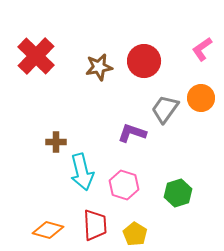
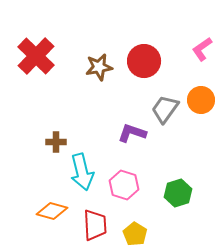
orange circle: moved 2 px down
orange diamond: moved 4 px right, 19 px up
